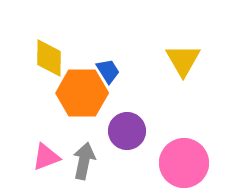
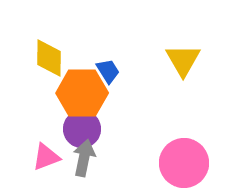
purple circle: moved 45 px left, 2 px up
gray arrow: moved 3 px up
